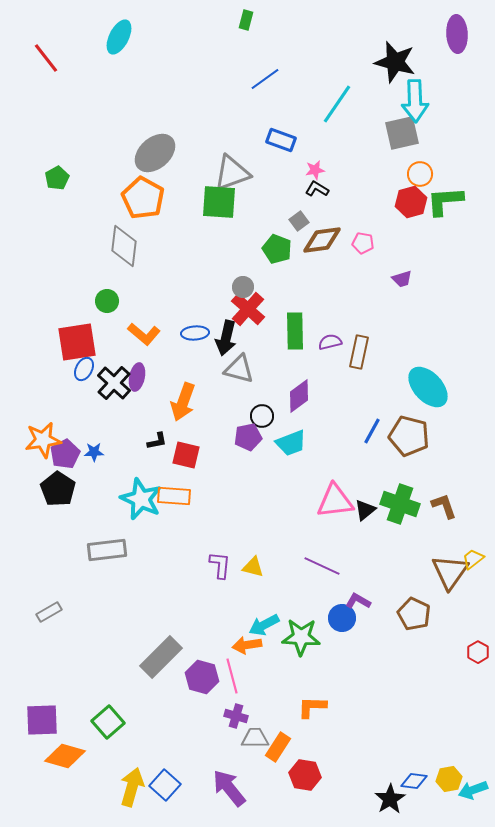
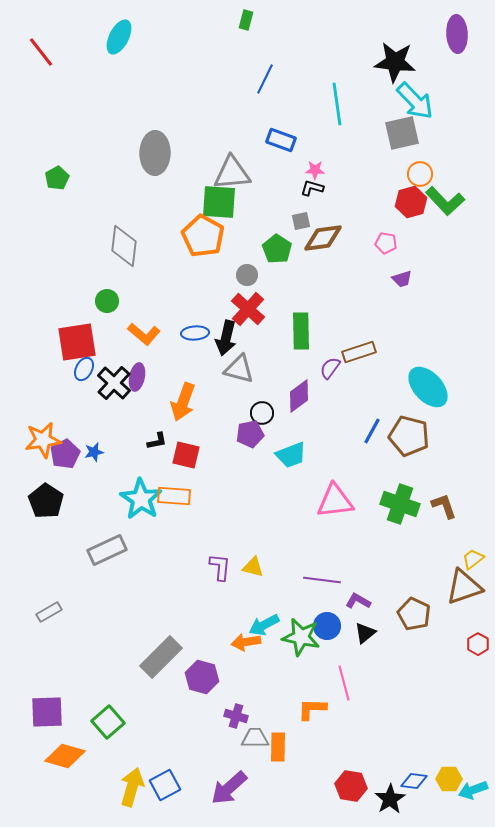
red line at (46, 58): moved 5 px left, 6 px up
black star at (395, 62): rotated 9 degrees counterclockwise
blue line at (265, 79): rotated 28 degrees counterclockwise
cyan arrow at (415, 101): rotated 42 degrees counterclockwise
cyan line at (337, 104): rotated 42 degrees counterclockwise
gray ellipse at (155, 153): rotated 48 degrees counterclockwise
pink star at (315, 170): rotated 12 degrees clockwise
gray triangle at (232, 173): rotated 15 degrees clockwise
black L-shape at (317, 189): moved 5 px left, 1 px up; rotated 15 degrees counterclockwise
orange pentagon at (143, 198): moved 60 px right, 38 px down
green L-shape at (445, 201): rotated 129 degrees counterclockwise
gray square at (299, 221): moved 2 px right; rotated 24 degrees clockwise
brown diamond at (322, 240): moved 1 px right, 2 px up
pink pentagon at (363, 243): moved 23 px right
green pentagon at (277, 249): rotated 12 degrees clockwise
gray circle at (243, 287): moved 4 px right, 12 px up
green rectangle at (295, 331): moved 6 px right
purple semicircle at (330, 342): moved 26 px down; rotated 40 degrees counterclockwise
brown rectangle at (359, 352): rotated 60 degrees clockwise
black circle at (262, 416): moved 3 px up
purple pentagon at (248, 437): moved 2 px right, 3 px up
cyan trapezoid at (291, 443): moved 12 px down
blue star at (94, 452): rotated 12 degrees counterclockwise
black pentagon at (58, 489): moved 12 px left, 12 px down
cyan star at (141, 499): rotated 9 degrees clockwise
black triangle at (365, 510): moved 123 px down
gray rectangle at (107, 550): rotated 18 degrees counterclockwise
purple L-shape at (220, 565): moved 2 px down
purple line at (322, 566): moved 14 px down; rotated 18 degrees counterclockwise
brown triangle at (450, 572): moved 14 px right, 15 px down; rotated 36 degrees clockwise
blue circle at (342, 618): moved 15 px left, 8 px down
green star at (301, 637): rotated 9 degrees clockwise
orange arrow at (247, 645): moved 1 px left, 3 px up
red hexagon at (478, 652): moved 8 px up
pink line at (232, 676): moved 112 px right, 7 px down
orange L-shape at (312, 707): moved 2 px down
purple square at (42, 720): moved 5 px right, 8 px up
orange rectangle at (278, 747): rotated 32 degrees counterclockwise
red hexagon at (305, 775): moved 46 px right, 11 px down
yellow hexagon at (449, 779): rotated 10 degrees clockwise
blue square at (165, 785): rotated 20 degrees clockwise
purple arrow at (229, 788): rotated 93 degrees counterclockwise
